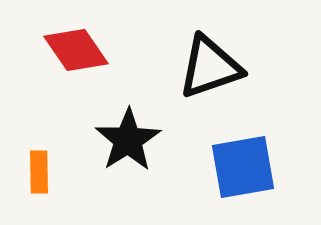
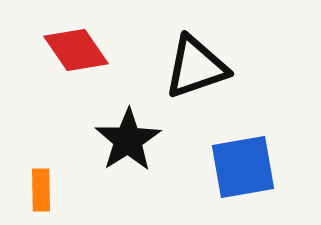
black triangle: moved 14 px left
orange rectangle: moved 2 px right, 18 px down
